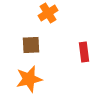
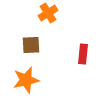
red rectangle: moved 1 px left, 2 px down; rotated 12 degrees clockwise
orange star: moved 3 px left, 1 px down
